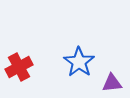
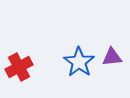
purple triangle: moved 26 px up
